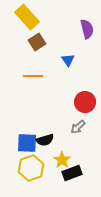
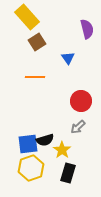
blue triangle: moved 2 px up
orange line: moved 2 px right, 1 px down
red circle: moved 4 px left, 1 px up
blue square: moved 1 px right, 1 px down; rotated 10 degrees counterclockwise
yellow star: moved 10 px up
black rectangle: moved 4 px left; rotated 54 degrees counterclockwise
